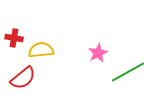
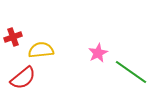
red cross: moved 1 px left, 1 px up; rotated 30 degrees counterclockwise
green line: moved 3 px right; rotated 64 degrees clockwise
